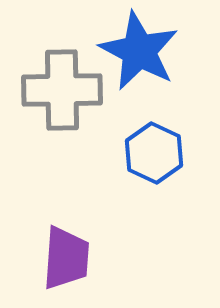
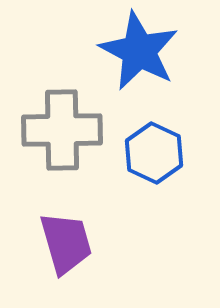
gray cross: moved 40 px down
purple trapezoid: moved 15 px up; rotated 20 degrees counterclockwise
